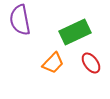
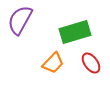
purple semicircle: rotated 40 degrees clockwise
green rectangle: rotated 8 degrees clockwise
